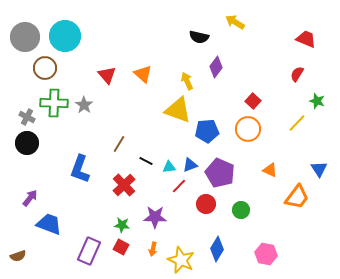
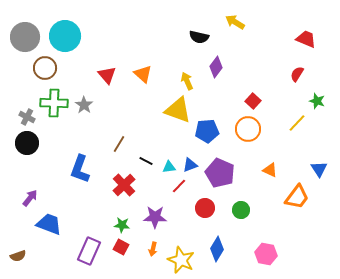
red circle at (206, 204): moved 1 px left, 4 px down
